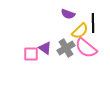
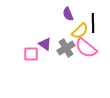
purple semicircle: rotated 48 degrees clockwise
purple triangle: moved 4 px up
